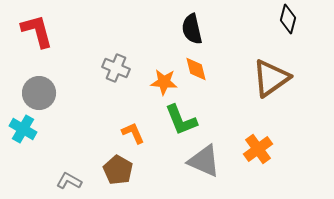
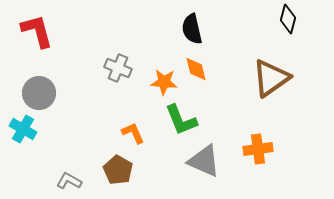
gray cross: moved 2 px right
orange cross: rotated 28 degrees clockwise
